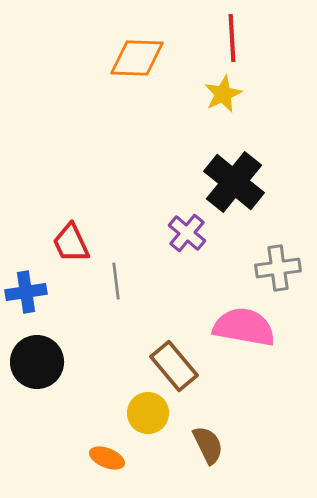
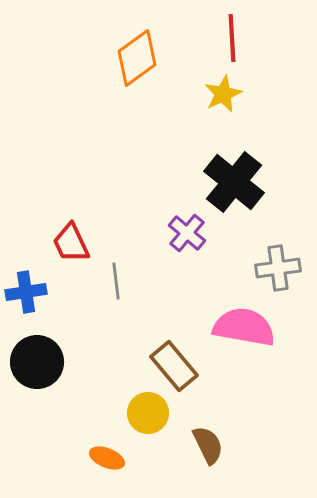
orange diamond: rotated 38 degrees counterclockwise
